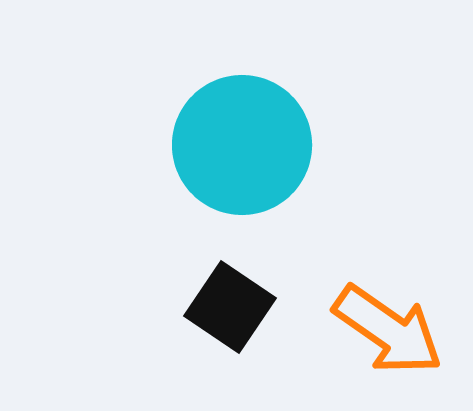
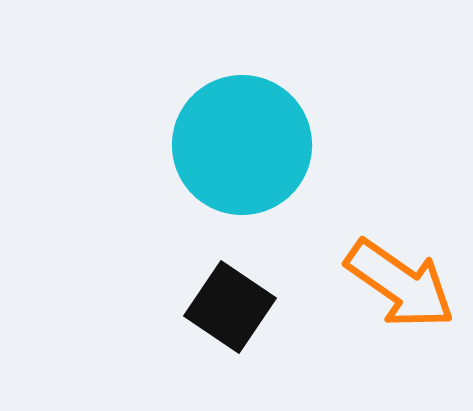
orange arrow: moved 12 px right, 46 px up
